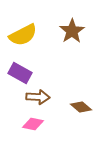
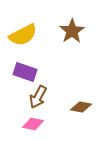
purple rectangle: moved 5 px right, 1 px up; rotated 10 degrees counterclockwise
brown arrow: rotated 115 degrees clockwise
brown diamond: rotated 30 degrees counterclockwise
